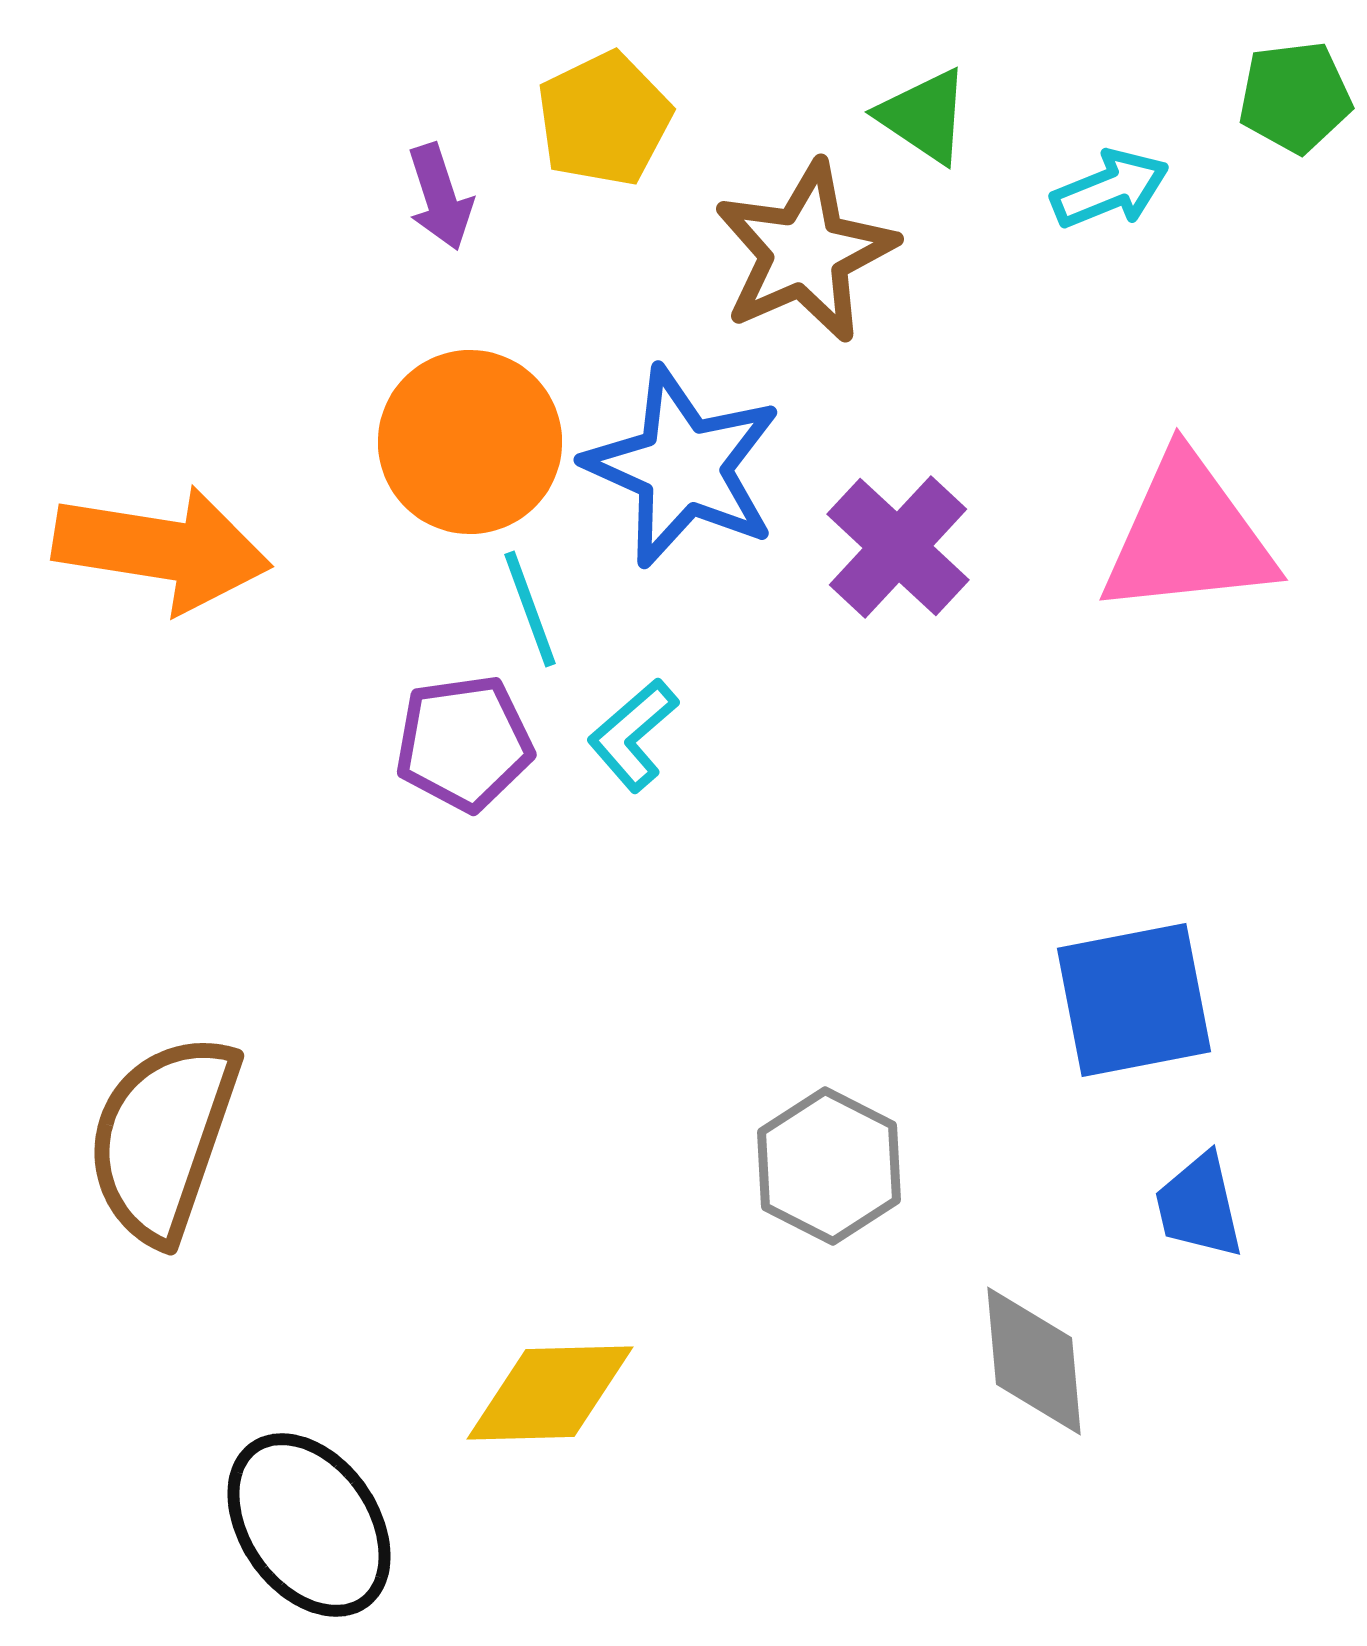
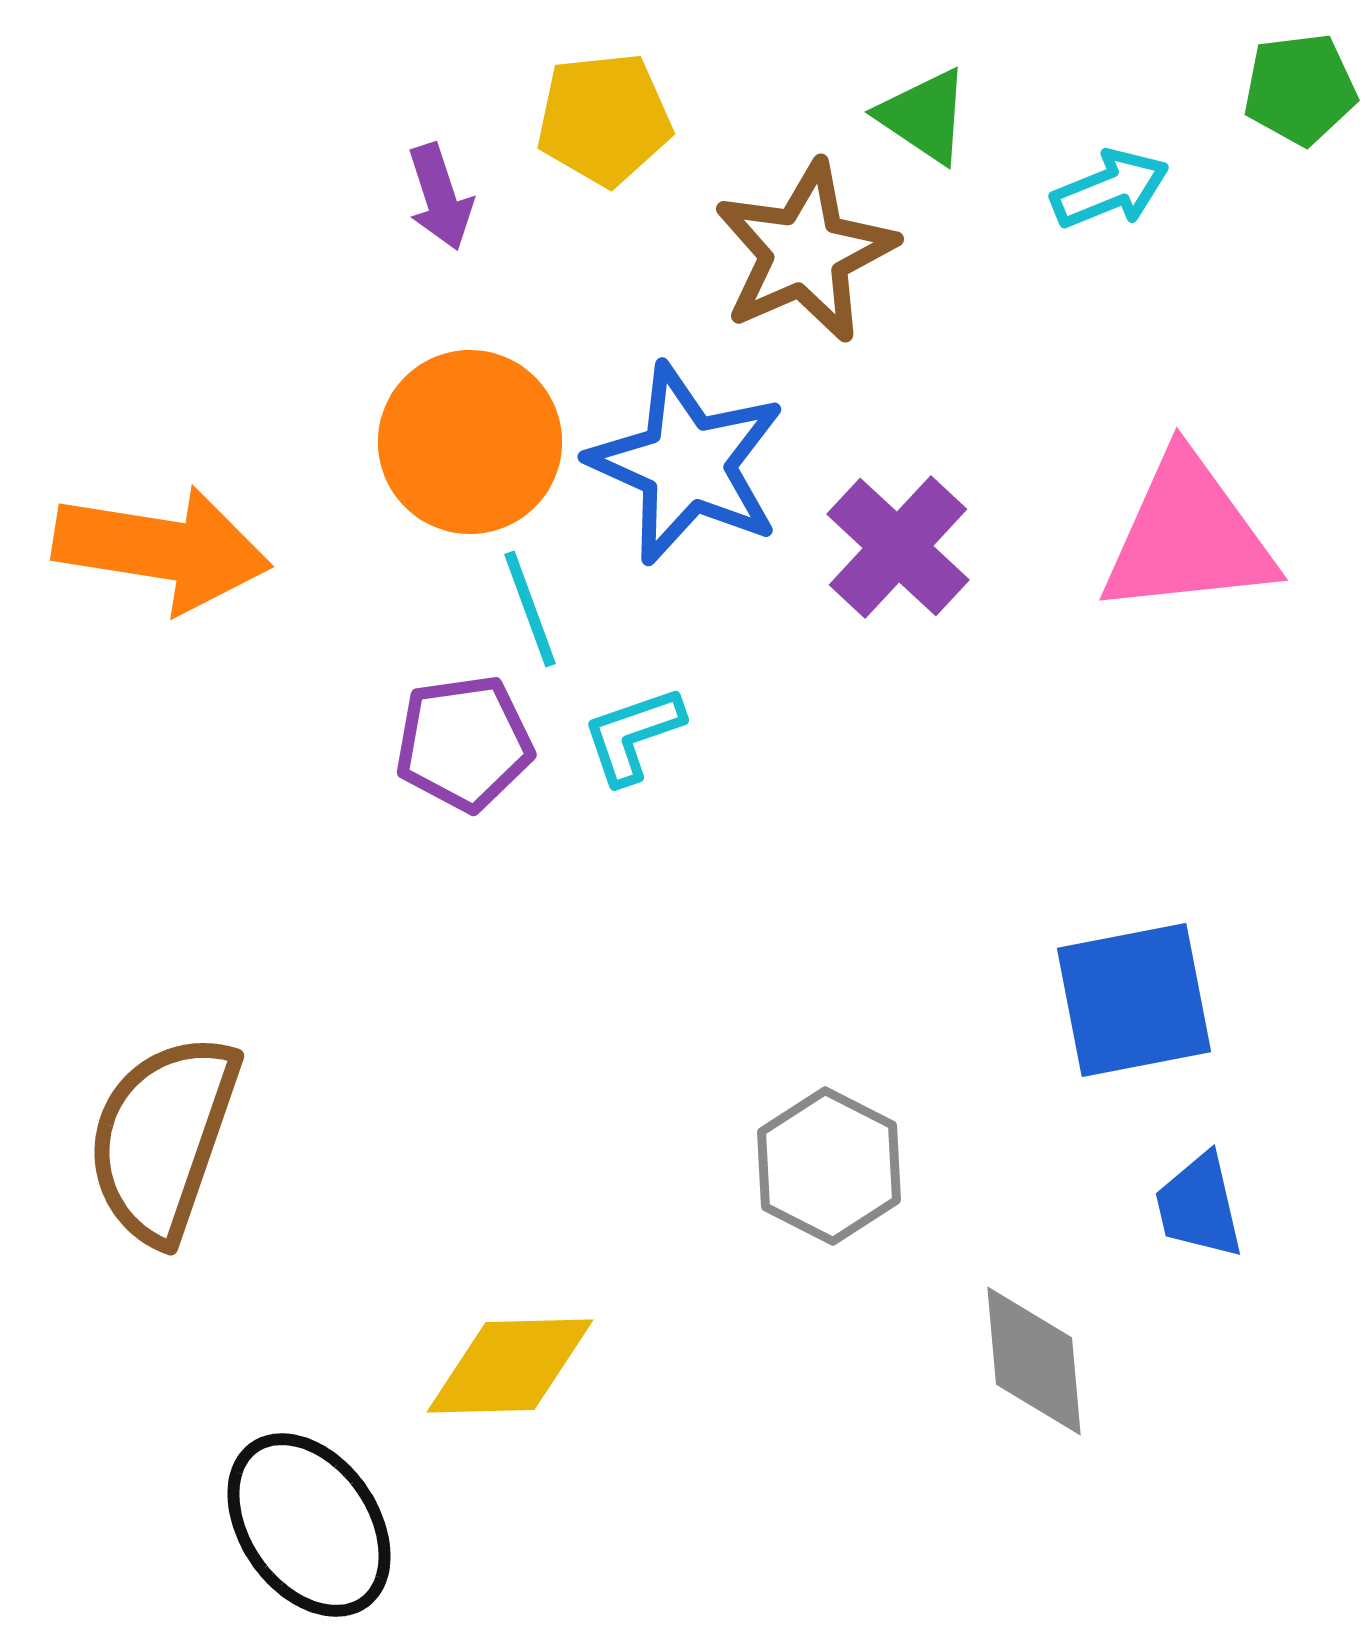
green pentagon: moved 5 px right, 8 px up
yellow pentagon: rotated 20 degrees clockwise
blue star: moved 4 px right, 3 px up
cyan L-shape: rotated 22 degrees clockwise
yellow diamond: moved 40 px left, 27 px up
